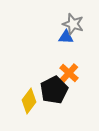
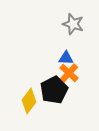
blue triangle: moved 21 px down
